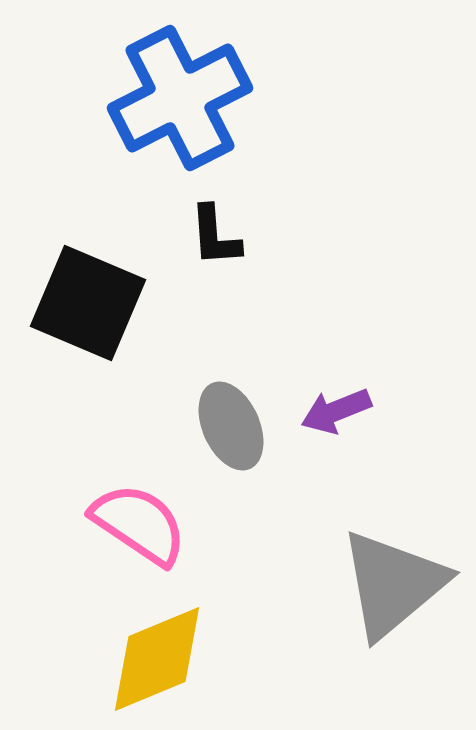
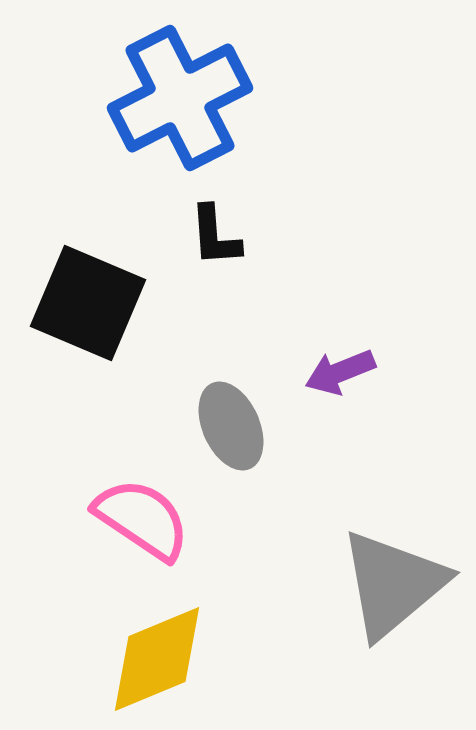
purple arrow: moved 4 px right, 39 px up
pink semicircle: moved 3 px right, 5 px up
